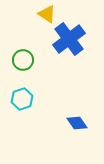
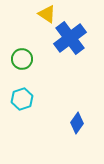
blue cross: moved 1 px right, 1 px up
green circle: moved 1 px left, 1 px up
blue diamond: rotated 70 degrees clockwise
